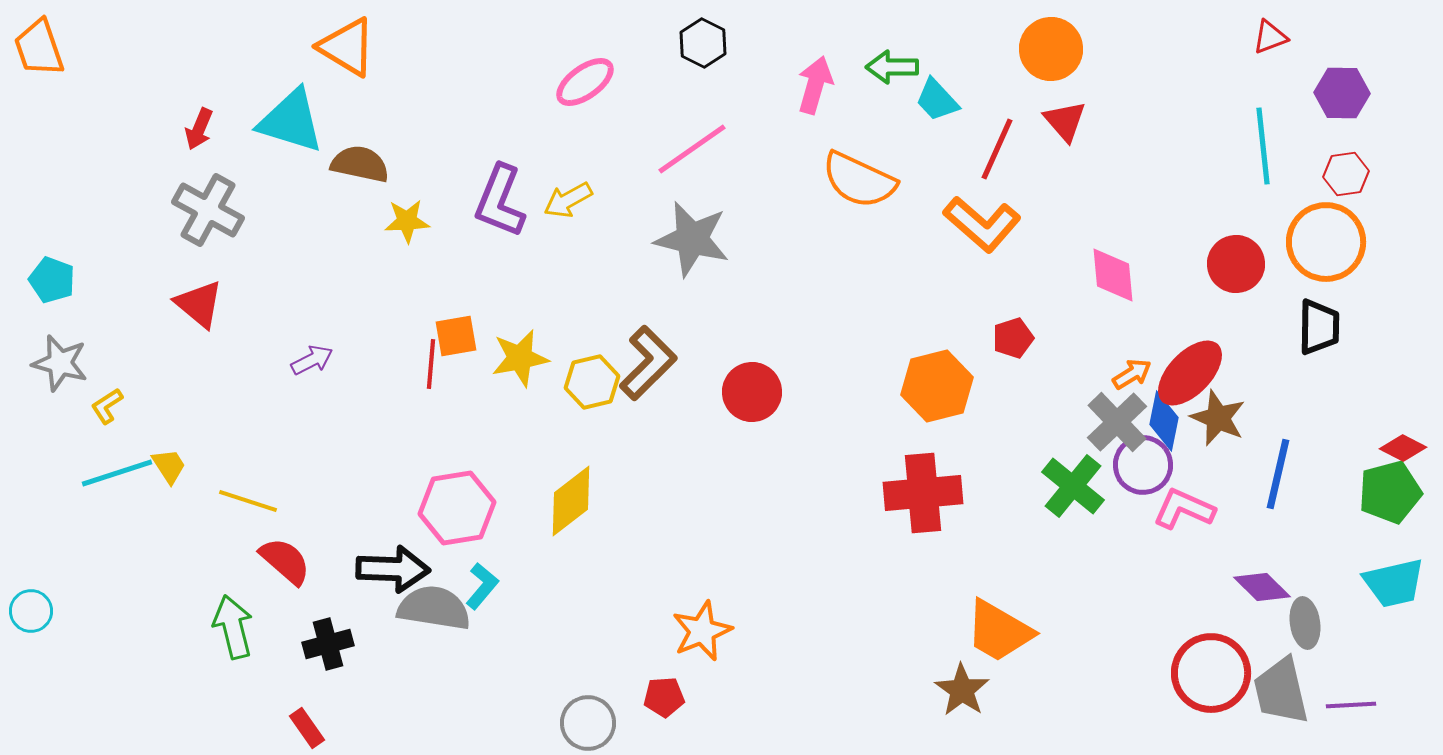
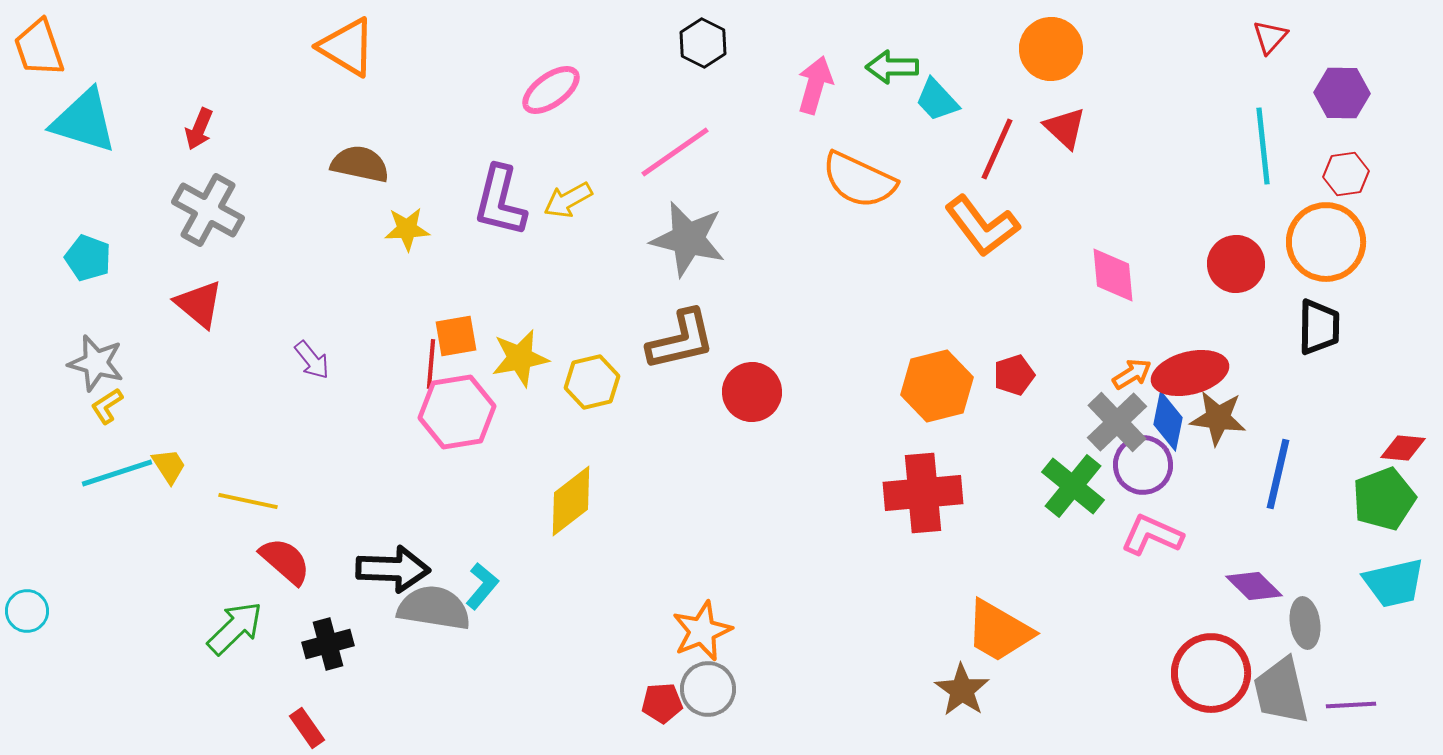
red triangle at (1270, 37): rotated 27 degrees counterclockwise
pink ellipse at (585, 82): moved 34 px left, 8 px down
cyan triangle at (291, 121): moved 207 px left
red triangle at (1065, 121): moved 7 px down; rotated 6 degrees counterclockwise
pink line at (692, 149): moved 17 px left, 3 px down
purple L-shape at (500, 201): rotated 8 degrees counterclockwise
yellow star at (407, 221): moved 8 px down
orange L-shape at (982, 224): moved 2 px down; rotated 12 degrees clockwise
gray star at (692, 239): moved 4 px left
cyan pentagon at (52, 280): moved 36 px right, 22 px up
red pentagon at (1013, 338): moved 1 px right, 37 px down
purple arrow at (312, 360): rotated 78 degrees clockwise
gray star at (60, 363): moved 36 px right
brown L-shape at (648, 363): moved 33 px right, 23 px up; rotated 32 degrees clockwise
red ellipse at (1190, 373): rotated 32 degrees clockwise
brown star at (1218, 418): rotated 16 degrees counterclockwise
blue diamond at (1164, 421): moved 4 px right
red diamond at (1403, 448): rotated 21 degrees counterclockwise
green pentagon at (1390, 492): moved 6 px left, 7 px down; rotated 6 degrees counterclockwise
yellow line at (248, 501): rotated 6 degrees counterclockwise
pink hexagon at (457, 508): moved 96 px up
pink L-shape at (1184, 509): moved 32 px left, 26 px down
purple diamond at (1262, 587): moved 8 px left, 1 px up
cyan circle at (31, 611): moved 4 px left
green arrow at (233, 627): moved 2 px right, 1 px down; rotated 60 degrees clockwise
red pentagon at (664, 697): moved 2 px left, 6 px down
gray circle at (588, 723): moved 120 px right, 34 px up
